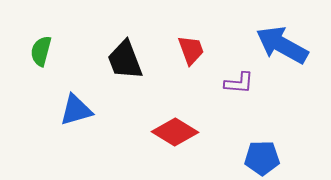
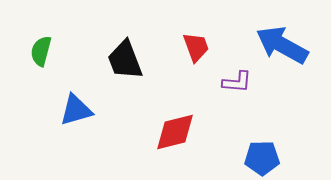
red trapezoid: moved 5 px right, 3 px up
purple L-shape: moved 2 px left, 1 px up
red diamond: rotated 45 degrees counterclockwise
